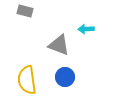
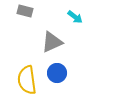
cyan arrow: moved 11 px left, 12 px up; rotated 140 degrees counterclockwise
gray triangle: moved 7 px left, 3 px up; rotated 45 degrees counterclockwise
blue circle: moved 8 px left, 4 px up
